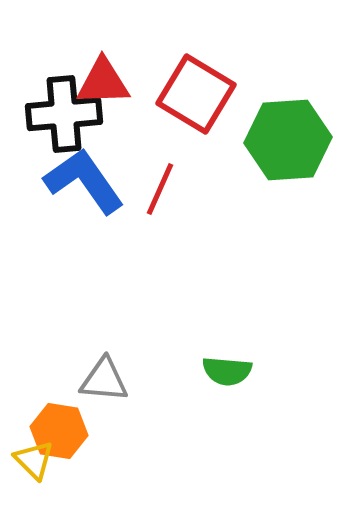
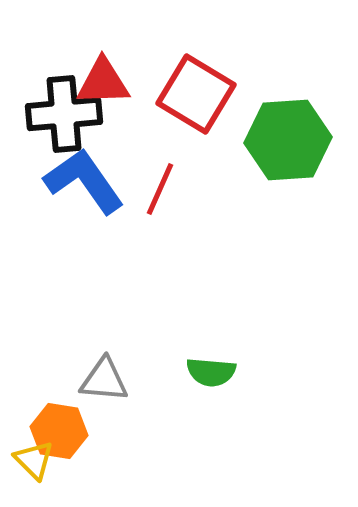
green semicircle: moved 16 px left, 1 px down
